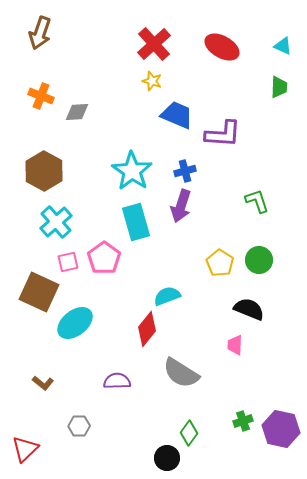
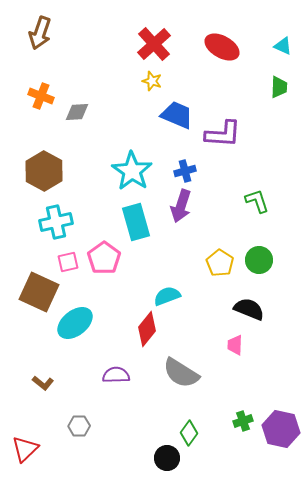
cyan cross: rotated 28 degrees clockwise
purple semicircle: moved 1 px left, 6 px up
